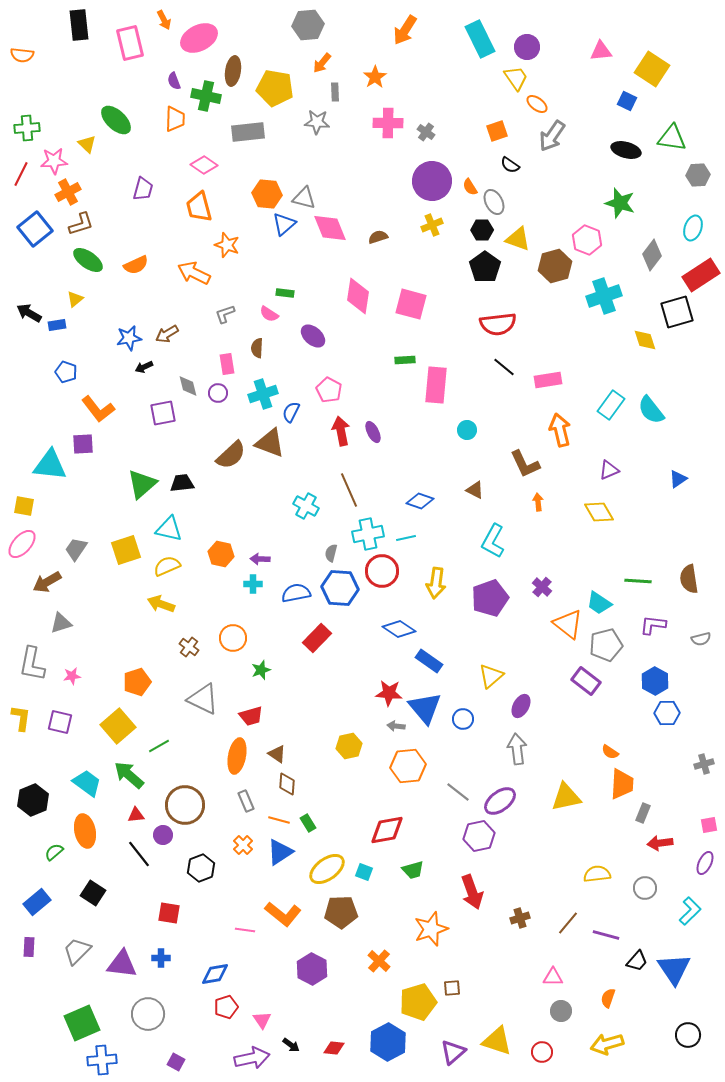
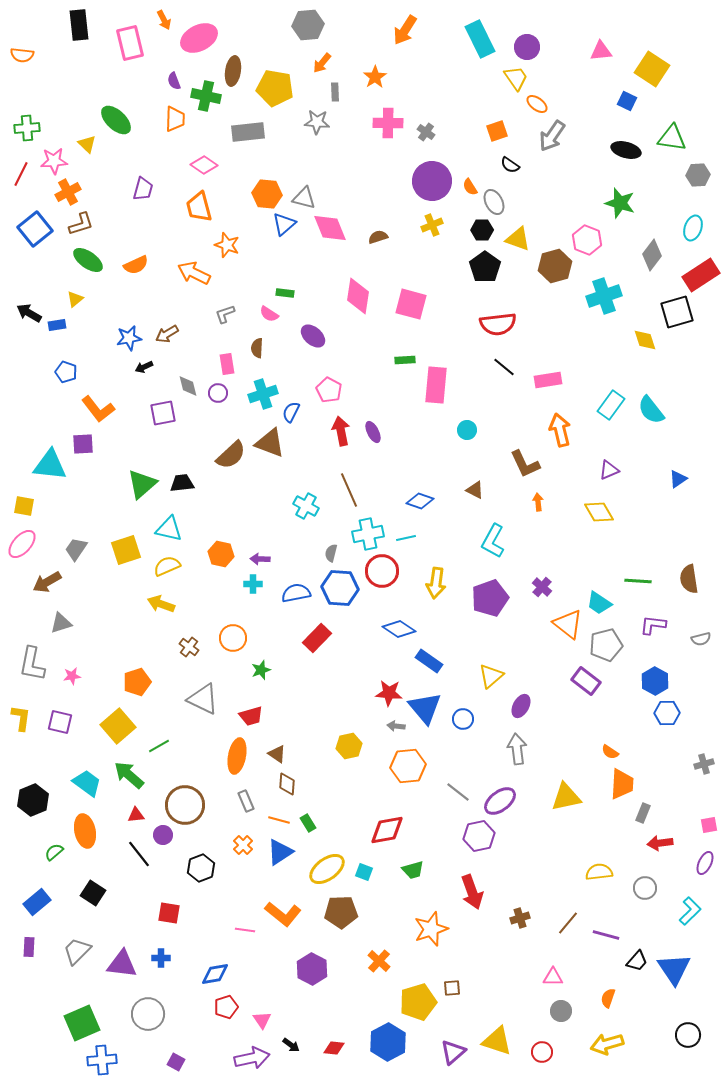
yellow semicircle at (597, 874): moved 2 px right, 2 px up
